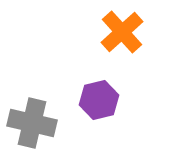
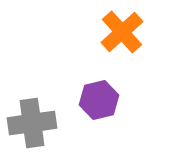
gray cross: rotated 21 degrees counterclockwise
